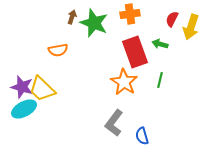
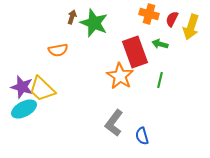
orange cross: moved 19 px right; rotated 24 degrees clockwise
orange star: moved 4 px left, 6 px up
